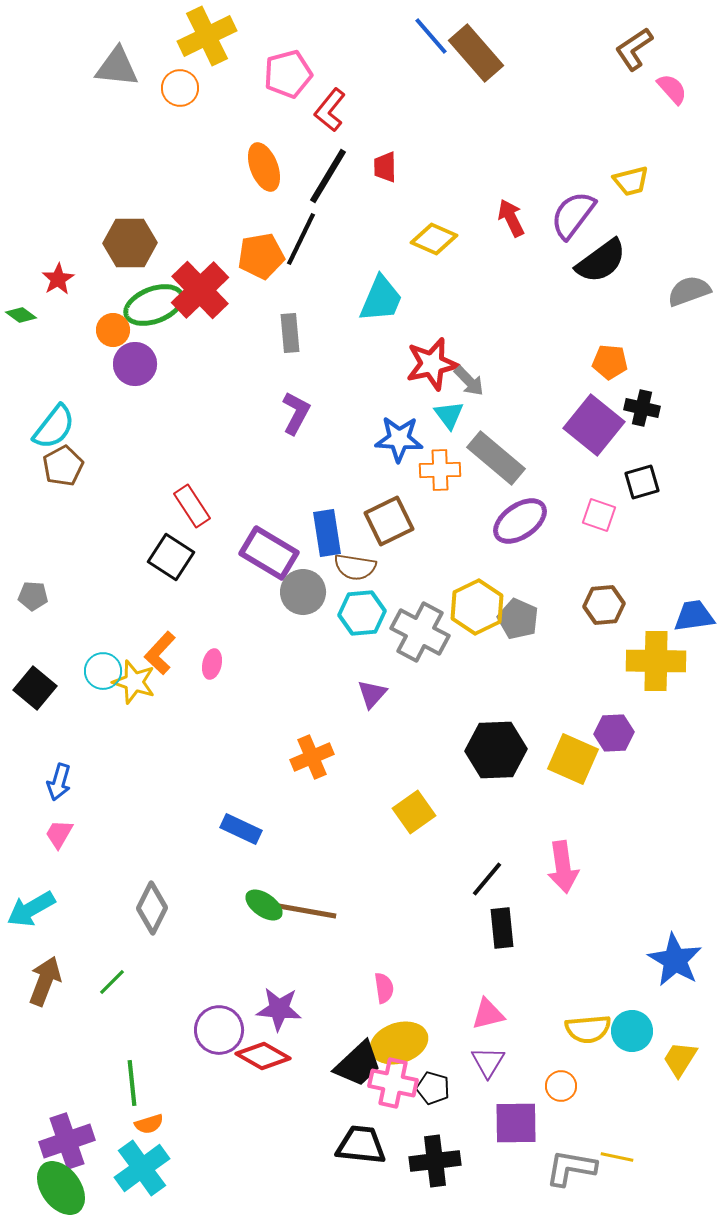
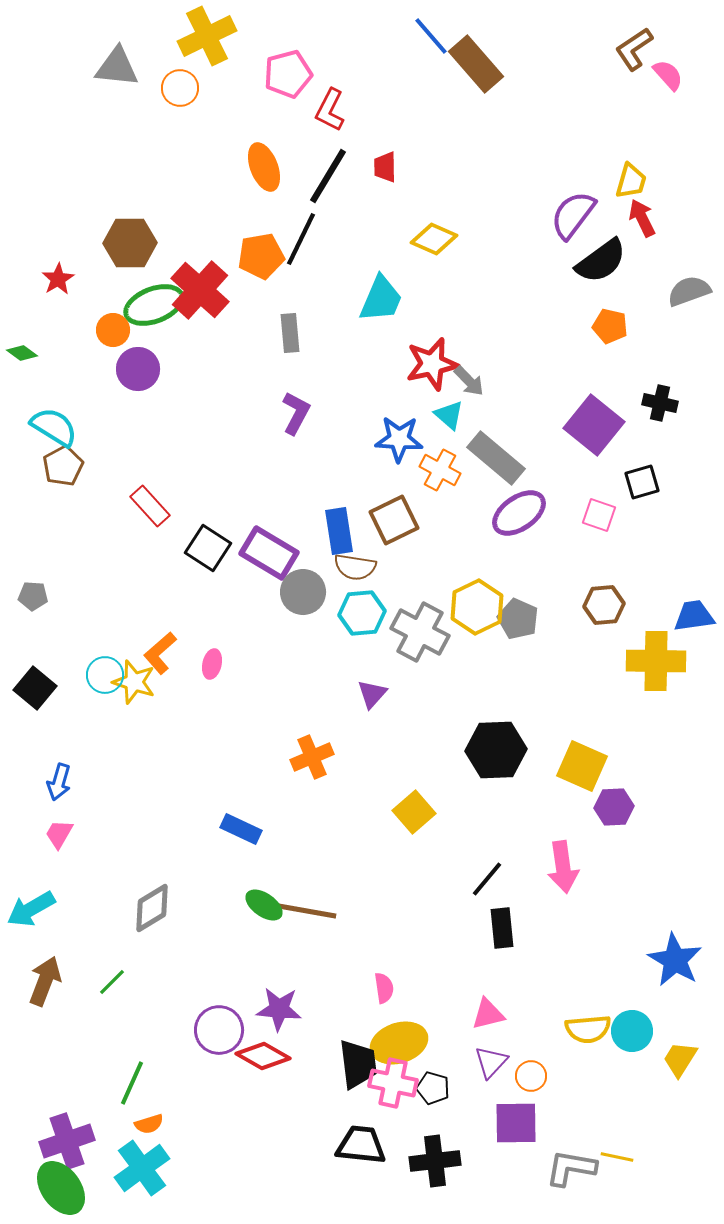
brown rectangle at (476, 53): moved 11 px down
pink semicircle at (672, 89): moved 4 px left, 14 px up
red L-shape at (330, 110): rotated 12 degrees counterclockwise
yellow trapezoid at (631, 181): rotated 60 degrees counterclockwise
red arrow at (511, 218): moved 131 px right
red cross at (200, 290): rotated 4 degrees counterclockwise
green diamond at (21, 315): moved 1 px right, 38 px down
orange pentagon at (610, 362): moved 36 px up; rotated 8 degrees clockwise
purple circle at (135, 364): moved 3 px right, 5 px down
black cross at (642, 408): moved 18 px right, 5 px up
cyan triangle at (449, 415): rotated 12 degrees counterclockwise
cyan semicircle at (54, 427): rotated 96 degrees counterclockwise
orange cross at (440, 470): rotated 30 degrees clockwise
red rectangle at (192, 506): moved 42 px left; rotated 9 degrees counterclockwise
brown square at (389, 521): moved 5 px right, 1 px up
purple ellipse at (520, 521): moved 1 px left, 8 px up
blue rectangle at (327, 533): moved 12 px right, 2 px up
black square at (171, 557): moved 37 px right, 9 px up
orange L-shape at (160, 653): rotated 6 degrees clockwise
cyan circle at (103, 671): moved 2 px right, 4 px down
purple hexagon at (614, 733): moved 74 px down
yellow square at (573, 759): moved 9 px right, 7 px down
yellow square at (414, 812): rotated 6 degrees counterclockwise
gray diamond at (152, 908): rotated 33 degrees clockwise
purple triangle at (488, 1062): moved 3 px right; rotated 12 degrees clockwise
black trapezoid at (358, 1064): rotated 54 degrees counterclockwise
green line at (132, 1083): rotated 30 degrees clockwise
orange circle at (561, 1086): moved 30 px left, 10 px up
